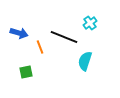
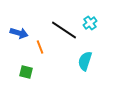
black line: moved 7 px up; rotated 12 degrees clockwise
green square: rotated 24 degrees clockwise
